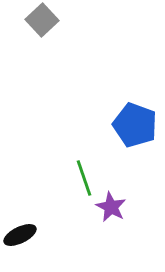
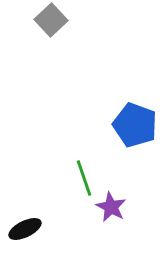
gray square: moved 9 px right
black ellipse: moved 5 px right, 6 px up
